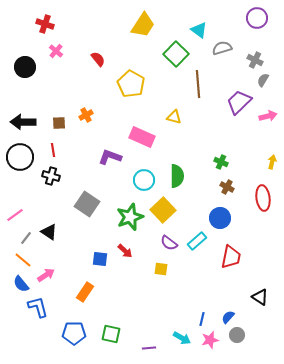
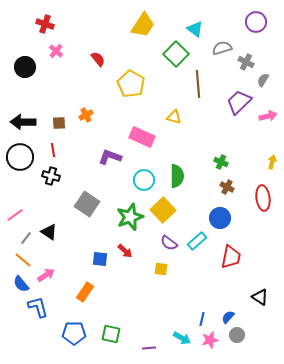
purple circle at (257, 18): moved 1 px left, 4 px down
cyan triangle at (199, 30): moved 4 px left, 1 px up
gray cross at (255, 60): moved 9 px left, 2 px down
